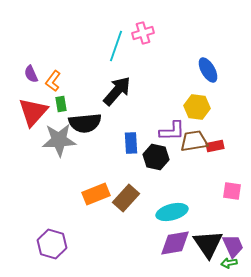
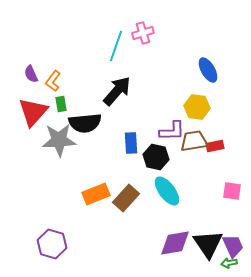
cyan ellipse: moved 5 px left, 21 px up; rotated 68 degrees clockwise
